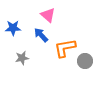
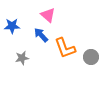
blue star: moved 1 px left, 2 px up
orange L-shape: rotated 100 degrees counterclockwise
gray circle: moved 6 px right, 4 px up
